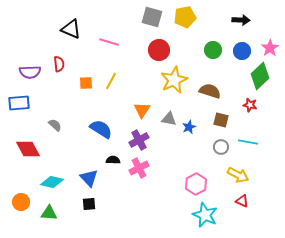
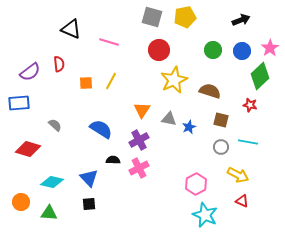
black arrow: rotated 24 degrees counterclockwise
purple semicircle: rotated 35 degrees counterclockwise
red diamond: rotated 45 degrees counterclockwise
